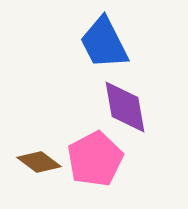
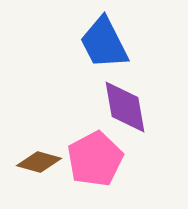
brown diamond: rotated 21 degrees counterclockwise
